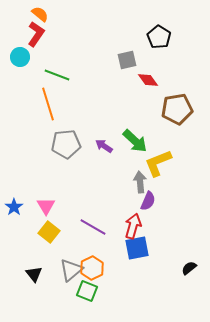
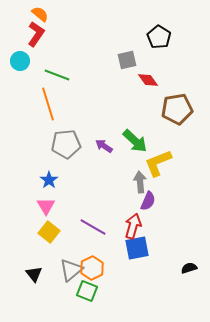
cyan circle: moved 4 px down
blue star: moved 35 px right, 27 px up
black semicircle: rotated 21 degrees clockwise
